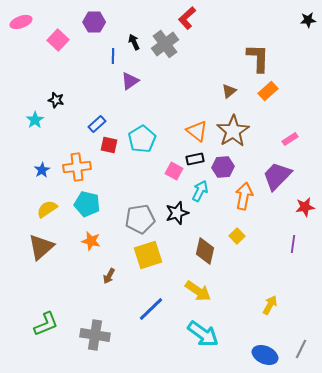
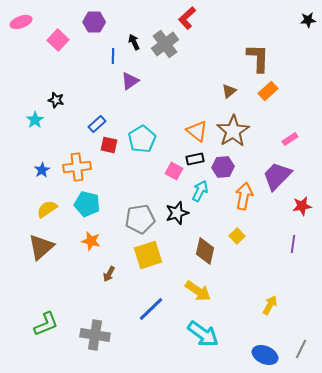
red star at (305, 207): moved 3 px left, 1 px up
brown arrow at (109, 276): moved 2 px up
